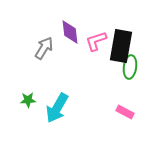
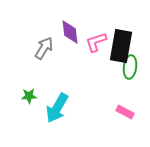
pink L-shape: moved 1 px down
green star: moved 1 px right, 4 px up
